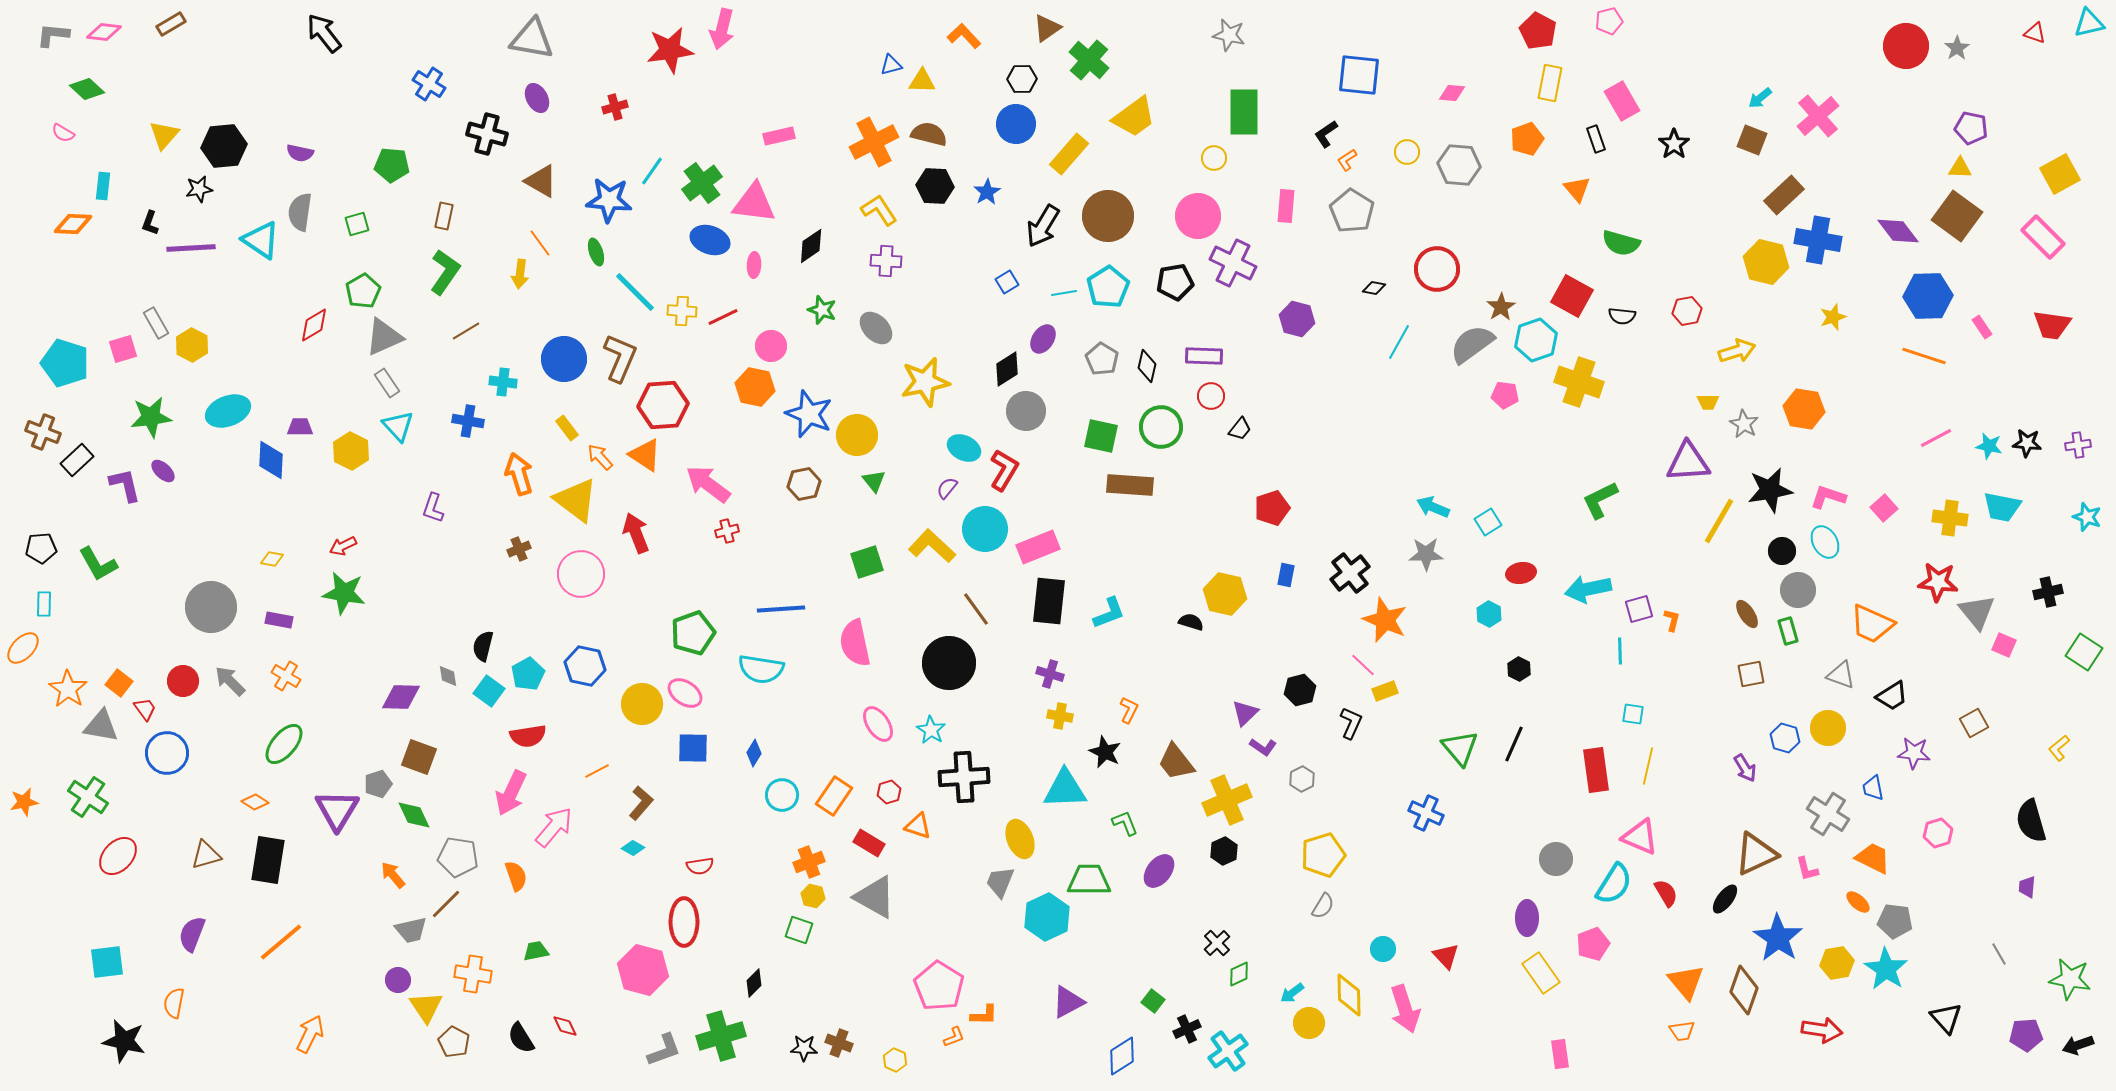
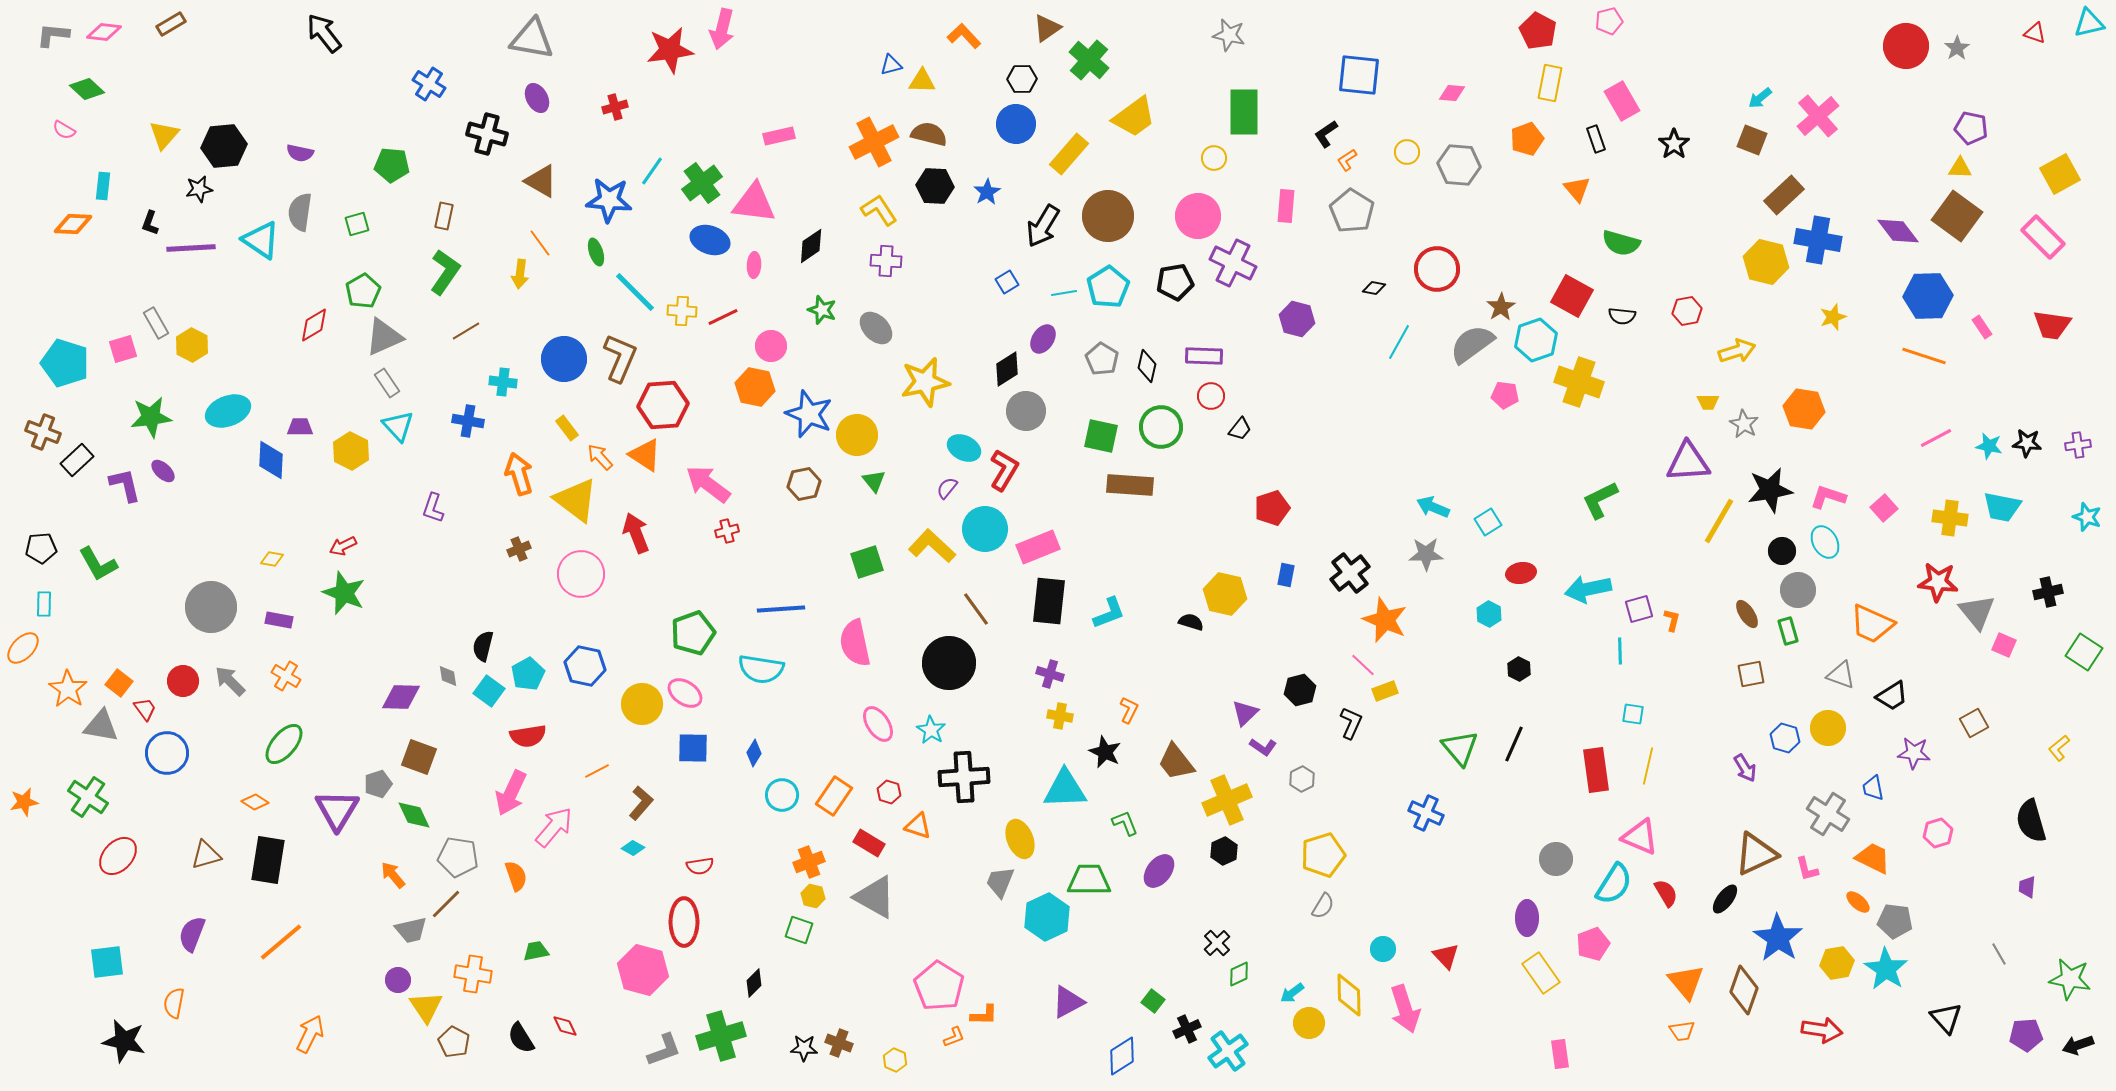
pink semicircle at (63, 133): moved 1 px right, 3 px up
green star at (344, 593): rotated 12 degrees clockwise
red hexagon at (889, 792): rotated 25 degrees counterclockwise
